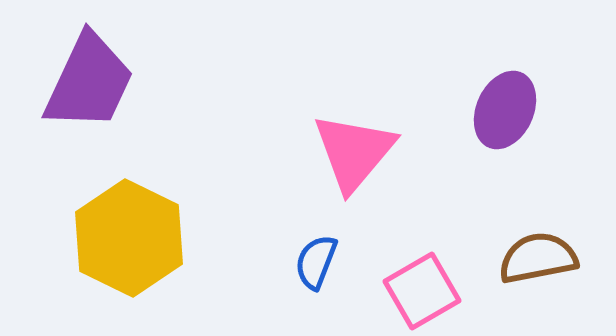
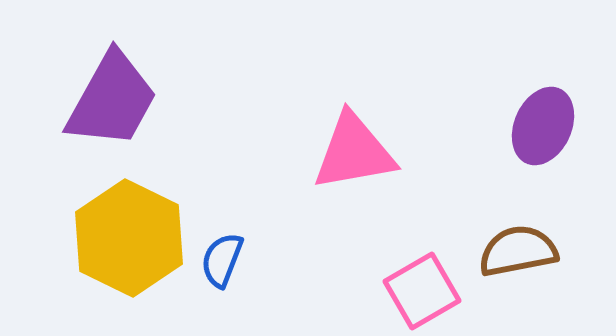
purple trapezoid: moved 23 px right, 18 px down; rotated 4 degrees clockwise
purple ellipse: moved 38 px right, 16 px down
pink triangle: rotated 40 degrees clockwise
brown semicircle: moved 20 px left, 7 px up
blue semicircle: moved 94 px left, 2 px up
